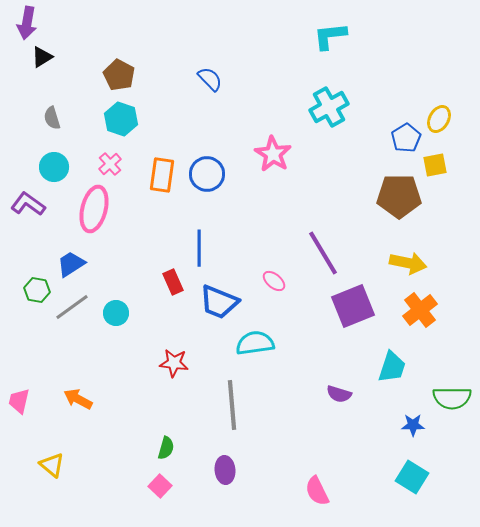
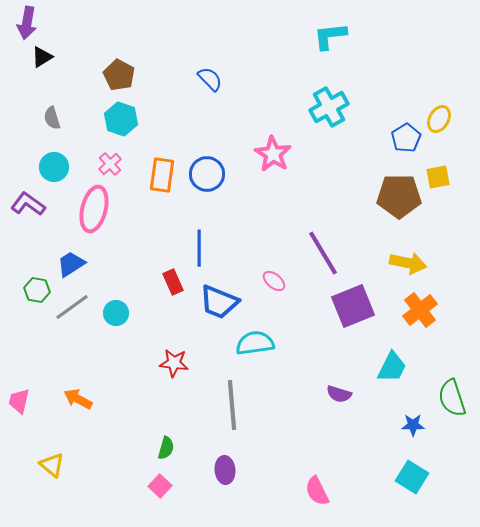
yellow square at (435, 165): moved 3 px right, 12 px down
cyan trapezoid at (392, 367): rotated 8 degrees clockwise
green semicircle at (452, 398): rotated 72 degrees clockwise
